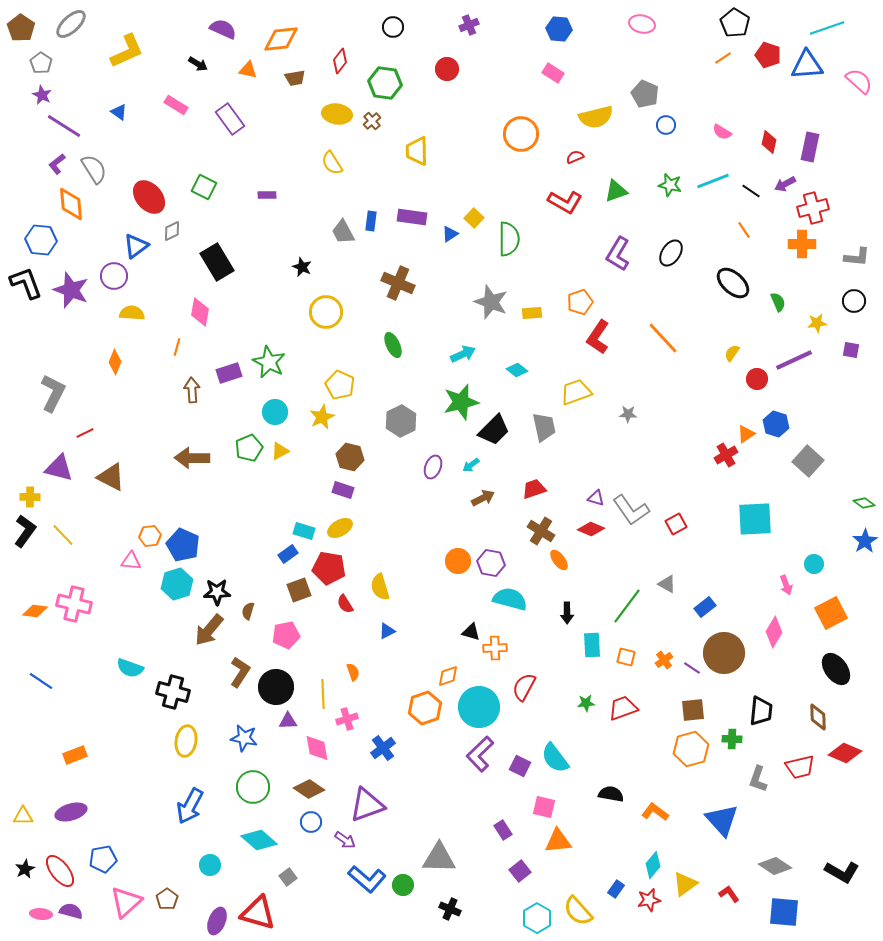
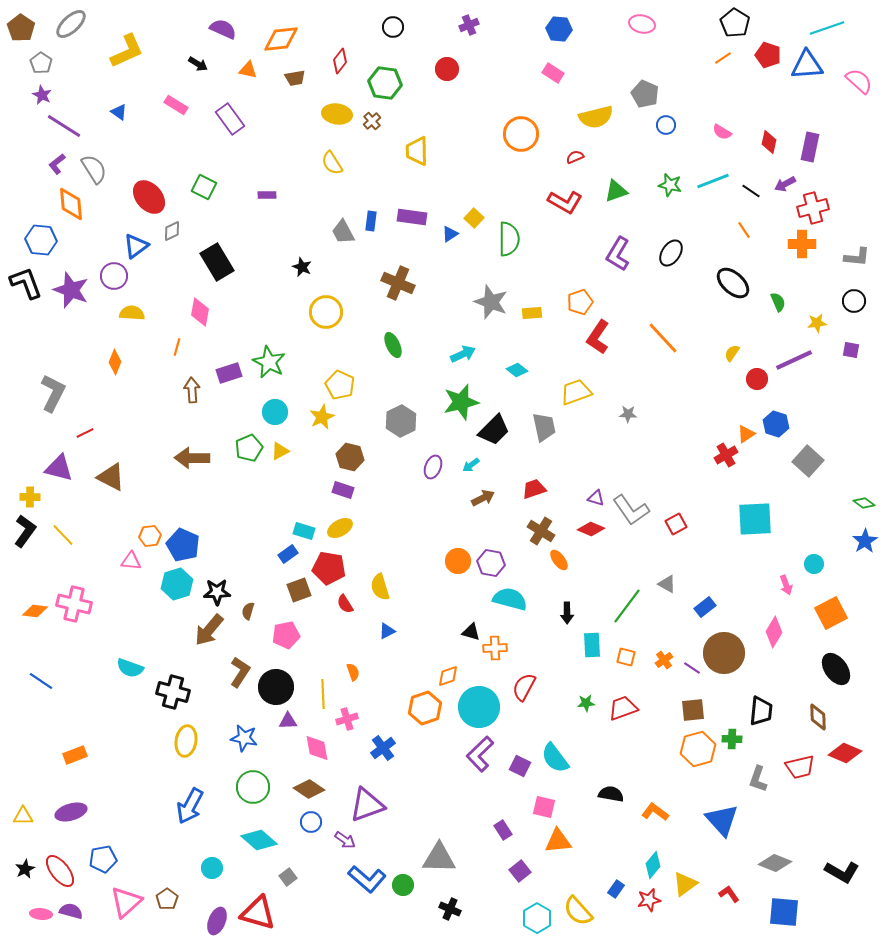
orange hexagon at (691, 749): moved 7 px right
cyan circle at (210, 865): moved 2 px right, 3 px down
gray diamond at (775, 866): moved 3 px up; rotated 12 degrees counterclockwise
